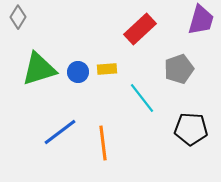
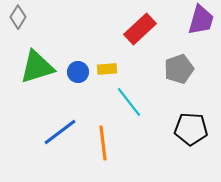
green triangle: moved 2 px left, 2 px up
cyan line: moved 13 px left, 4 px down
